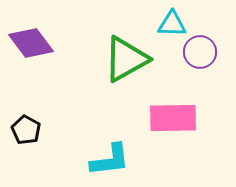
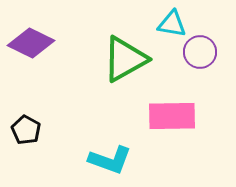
cyan triangle: rotated 8 degrees clockwise
purple diamond: rotated 27 degrees counterclockwise
green triangle: moved 1 px left
pink rectangle: moved 1 px left, 2 px up
cyan L-shape: rotated 27 degrees clockwise
